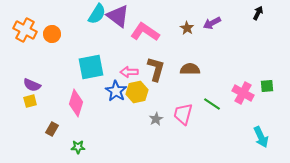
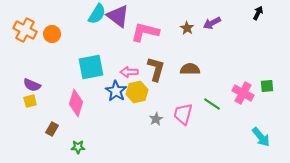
pink L-shape: rotated 20 degrees counterclockwise
cyan arrow: rotated 15 degrees counterclockwise
